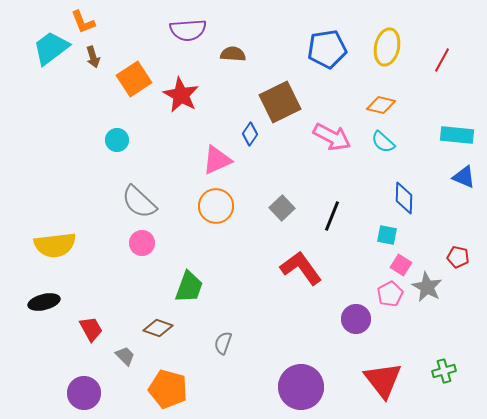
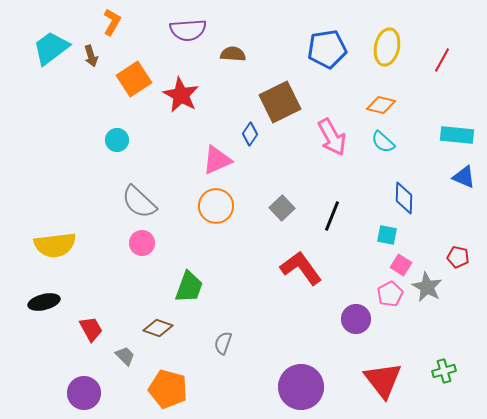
orange L-shape at (83, 22): moved 29 px right; rotated 128 degrees counterclockwise
brown arrow at (93, 57): moved 2 px left, 1 px up
pink arrow at (332, 137): rotated 33 degrees clockwise
